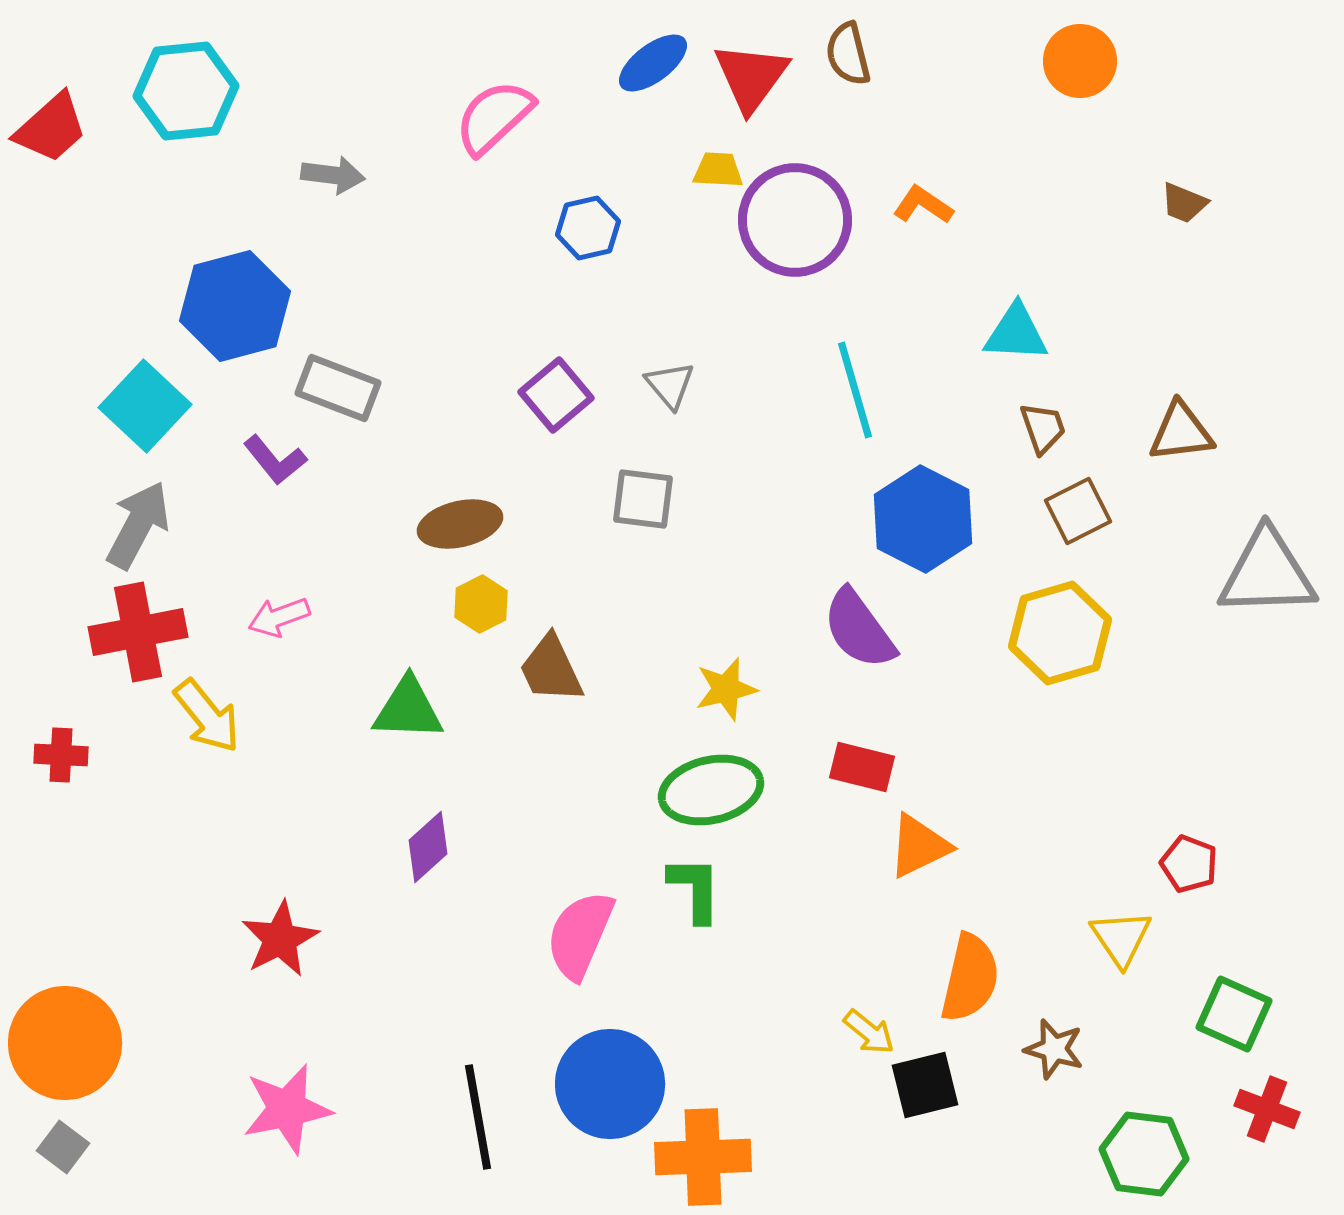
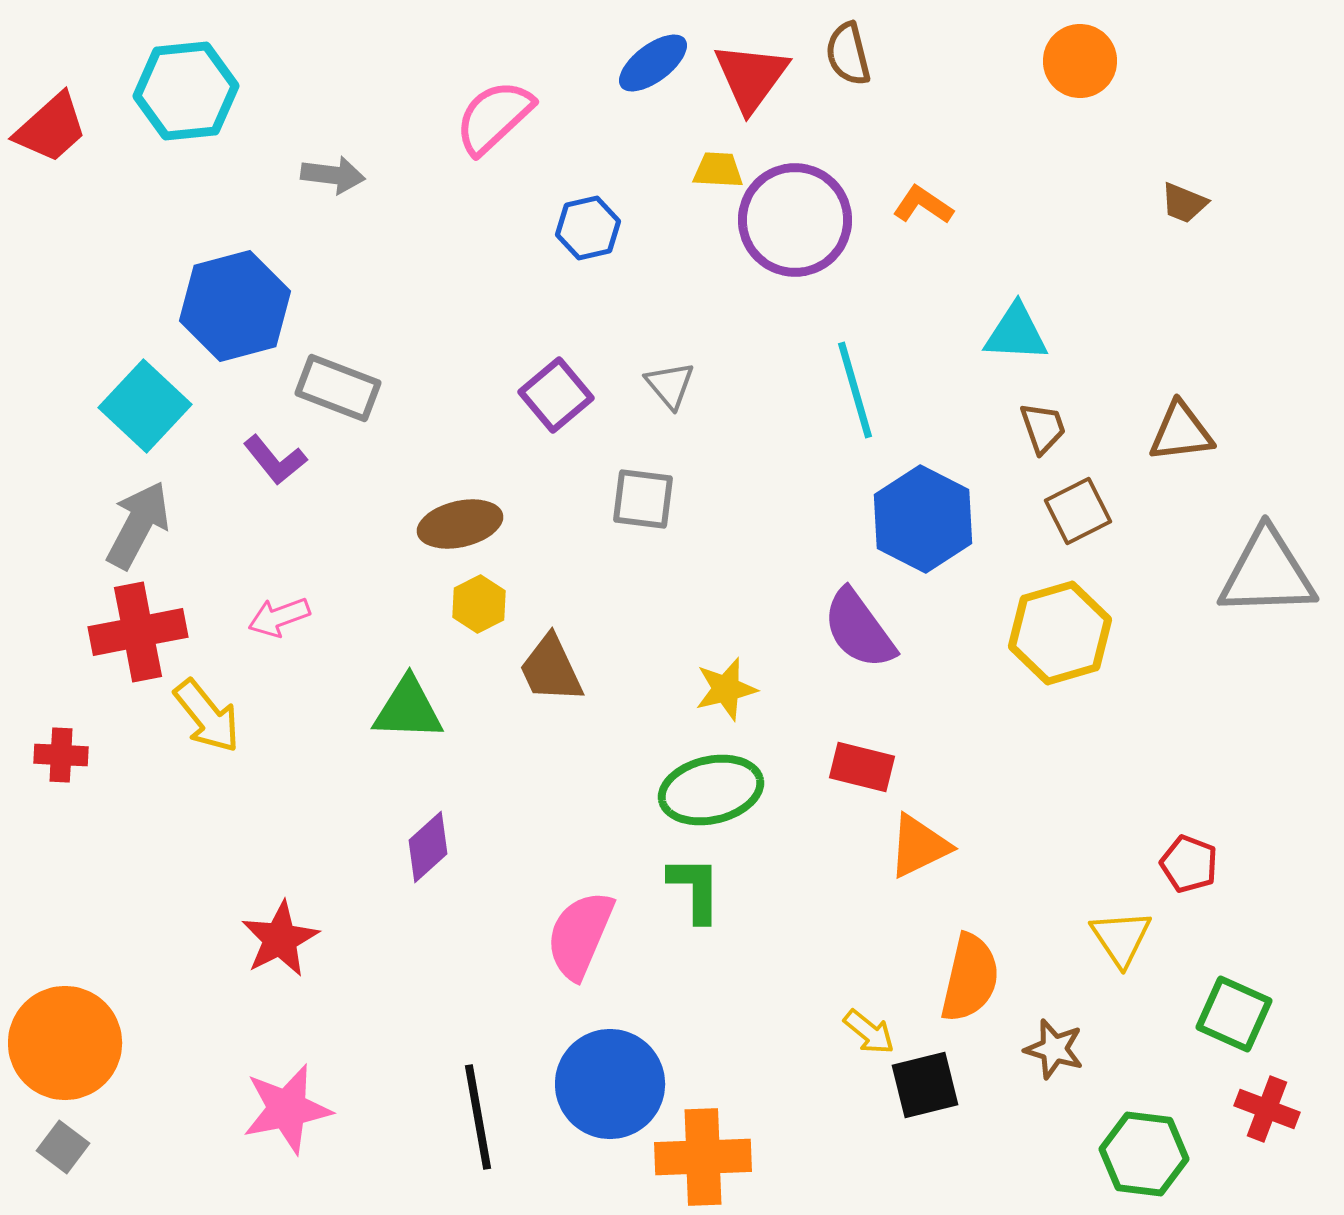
yellow hexagon at (481, 604): moved 2 px left
